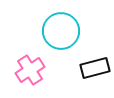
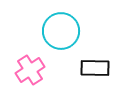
black rectangle: rotated 16 degrees clockwise
